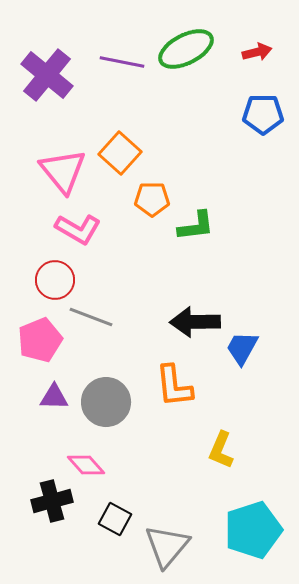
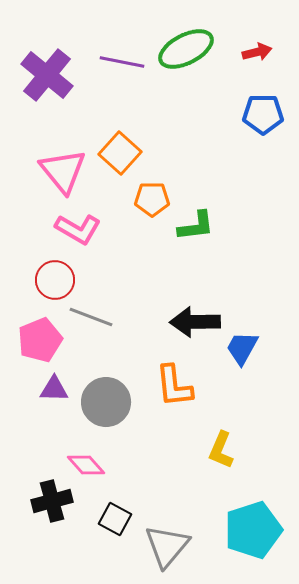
purple triangle: moved 8 px up
